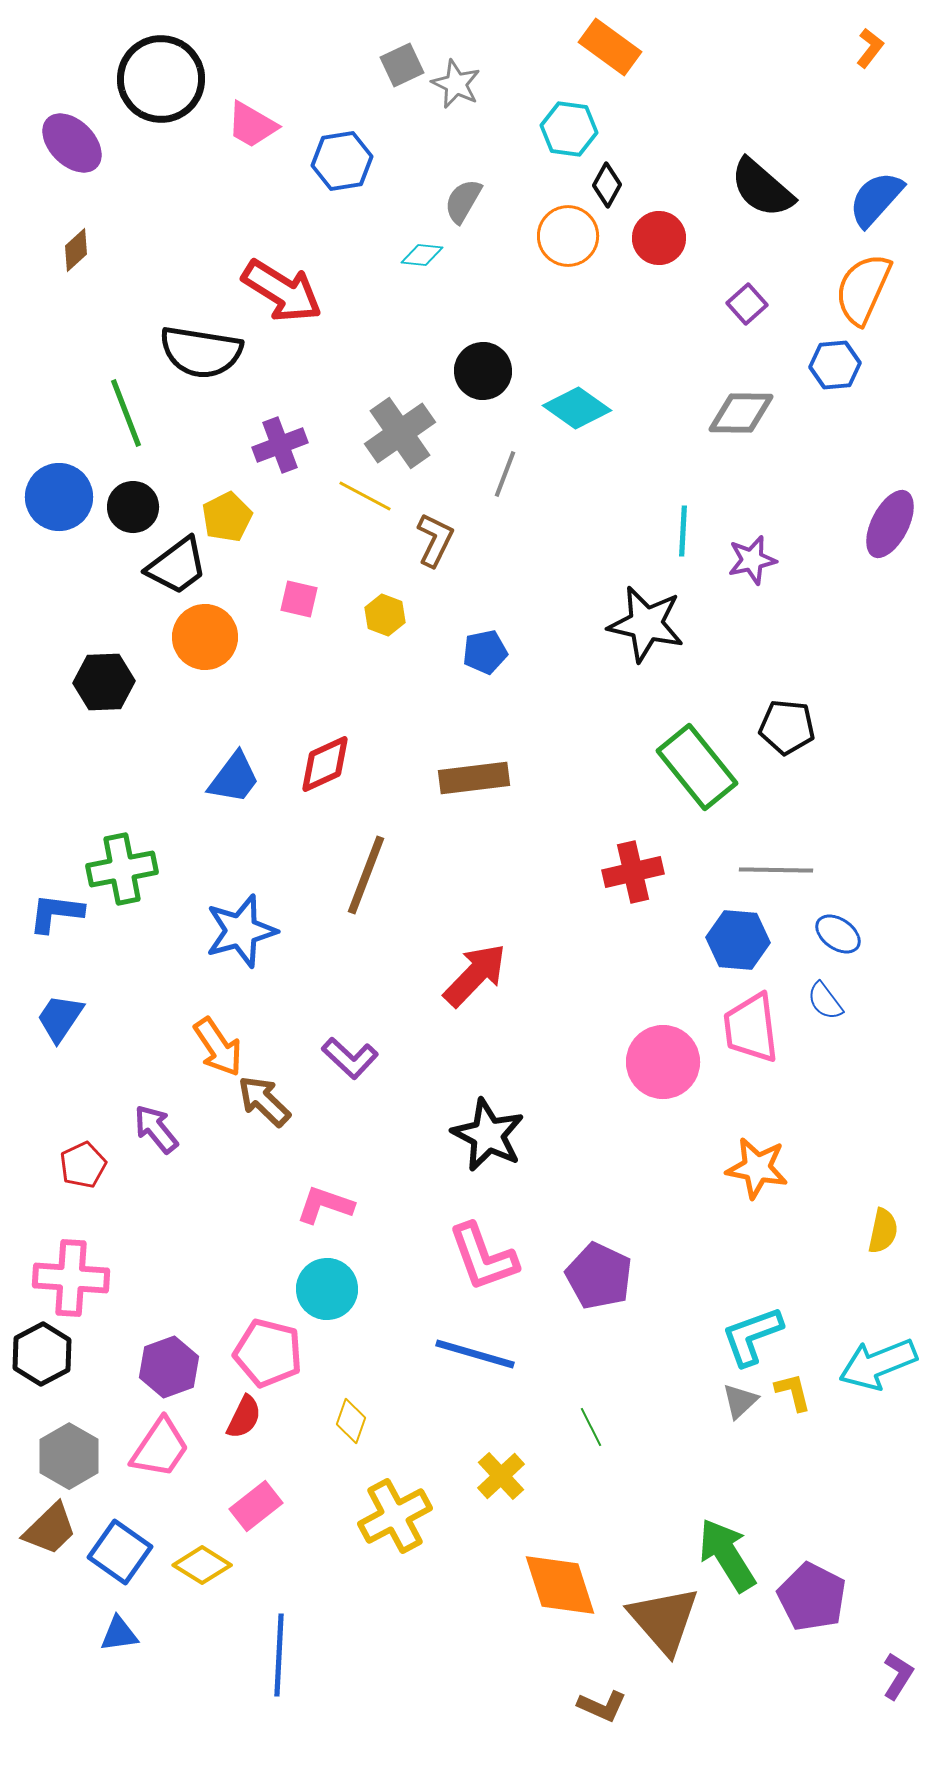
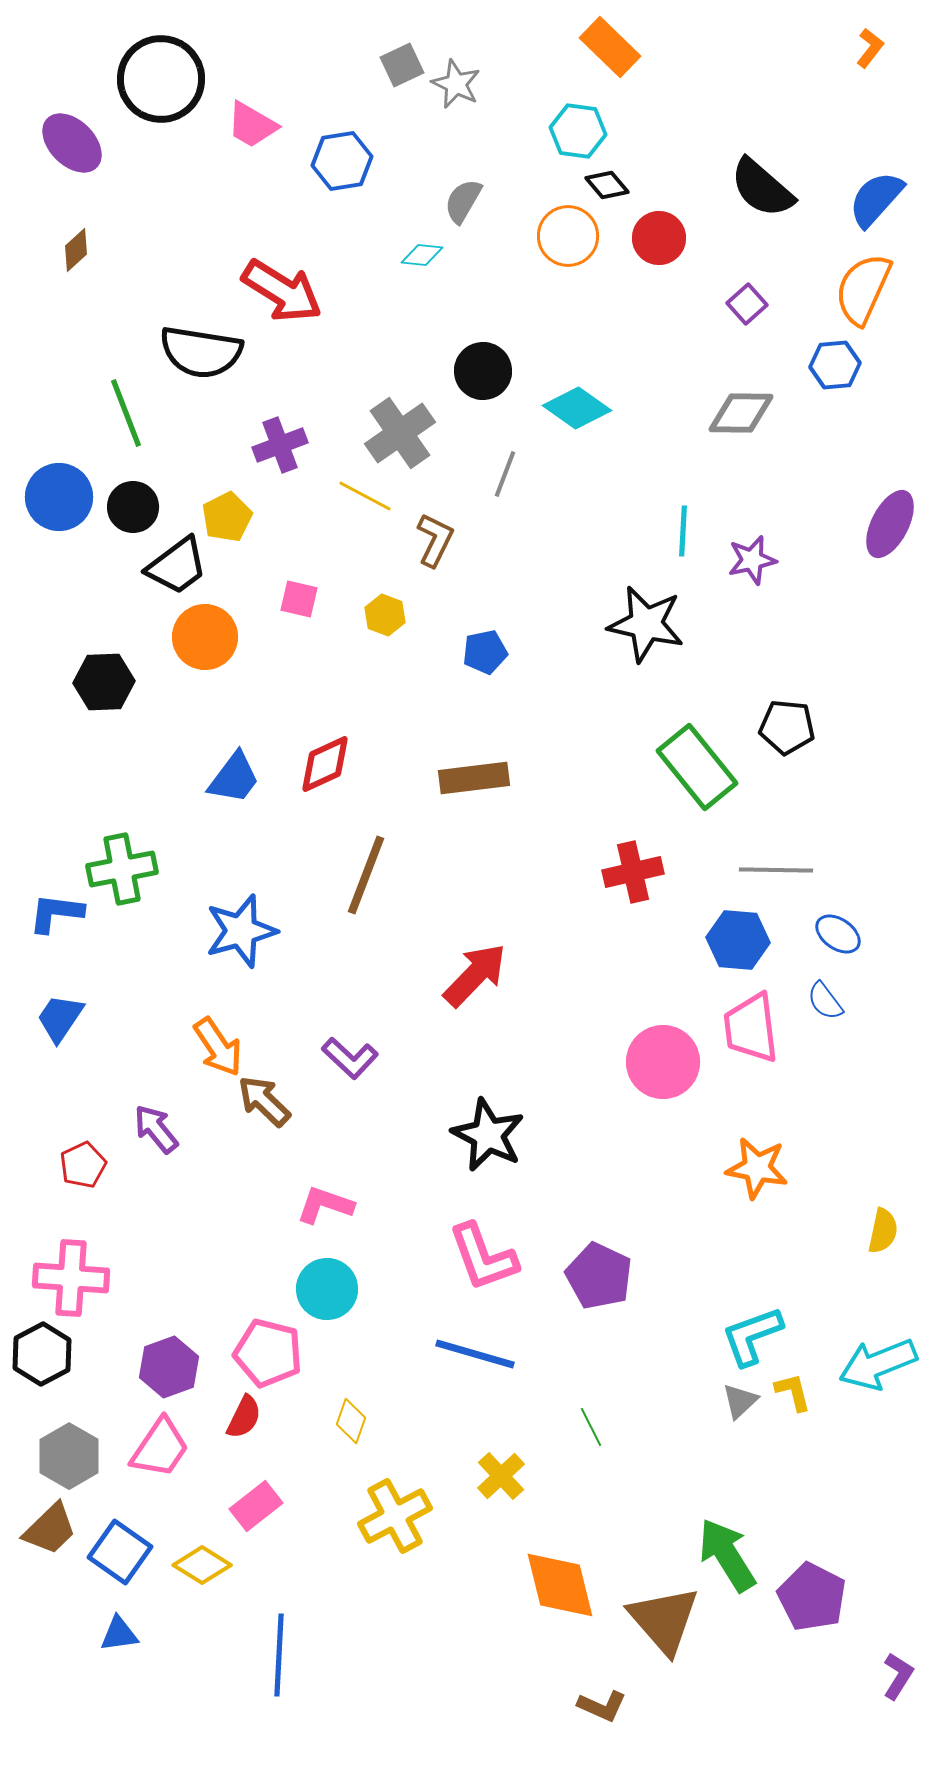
orange rectangle at (610, 47): rotated 8 degrees clockwise
cyan hexagon at (569, 129): moved 9 px right, 2 px down
black diamond at (607, 185): rotated 69 degrees counterclockwise
orange diamond at (560, 1585): rotated 4 degrees clockwise
